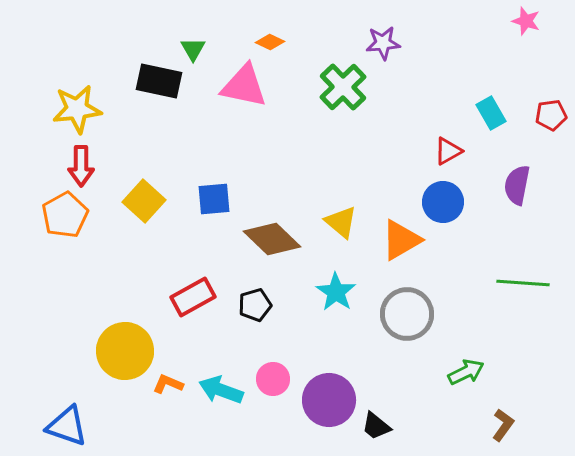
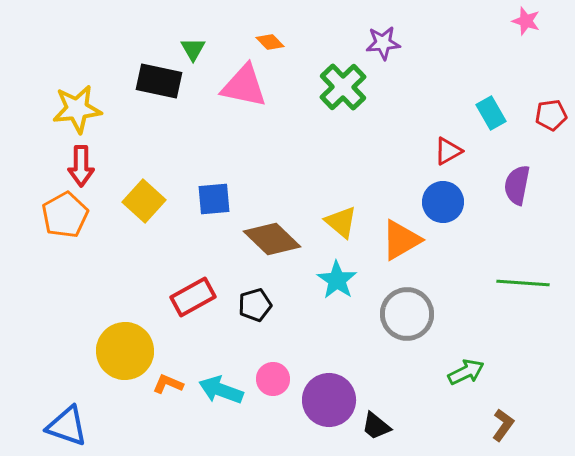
orange diamond: rotated 20 degrees clockwise
cyan star: moved 1 px right, 12 px up
